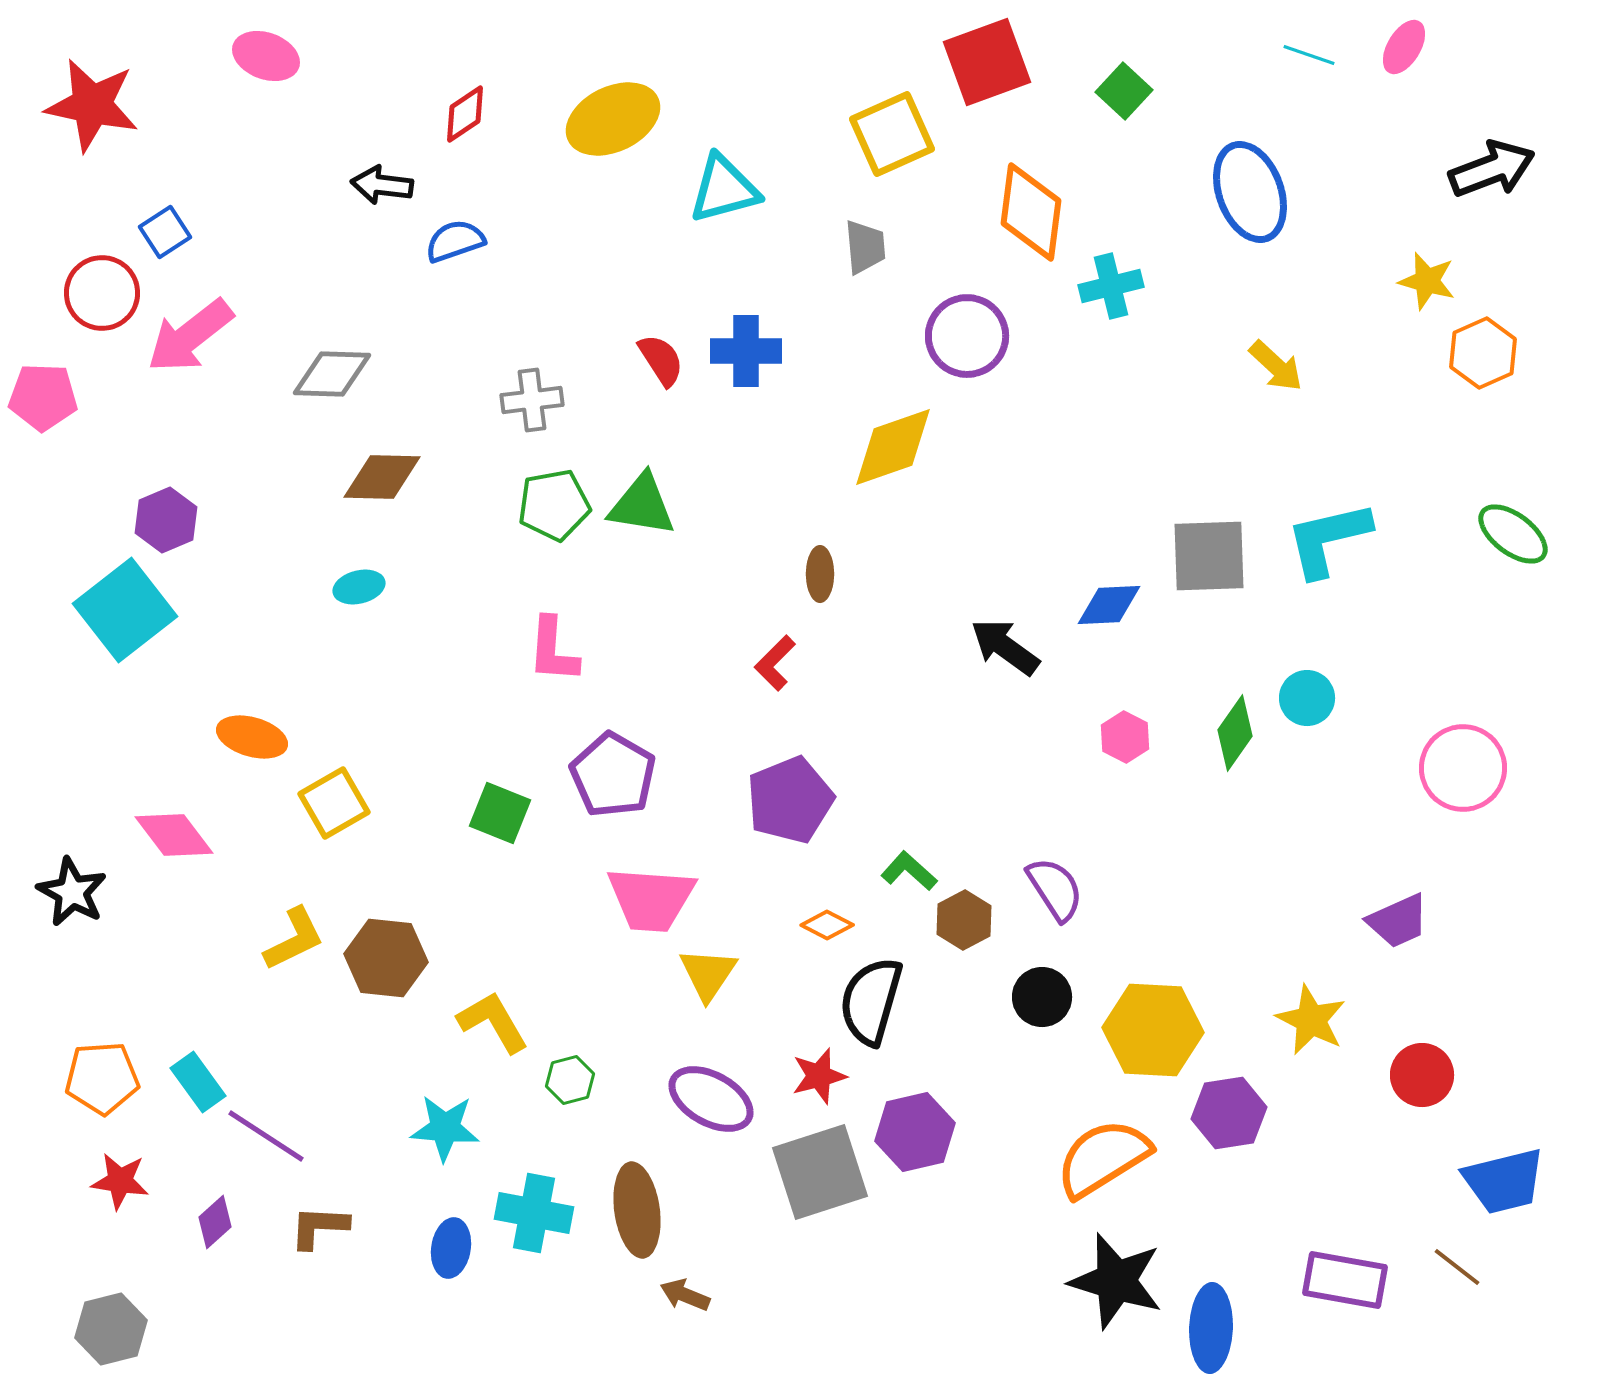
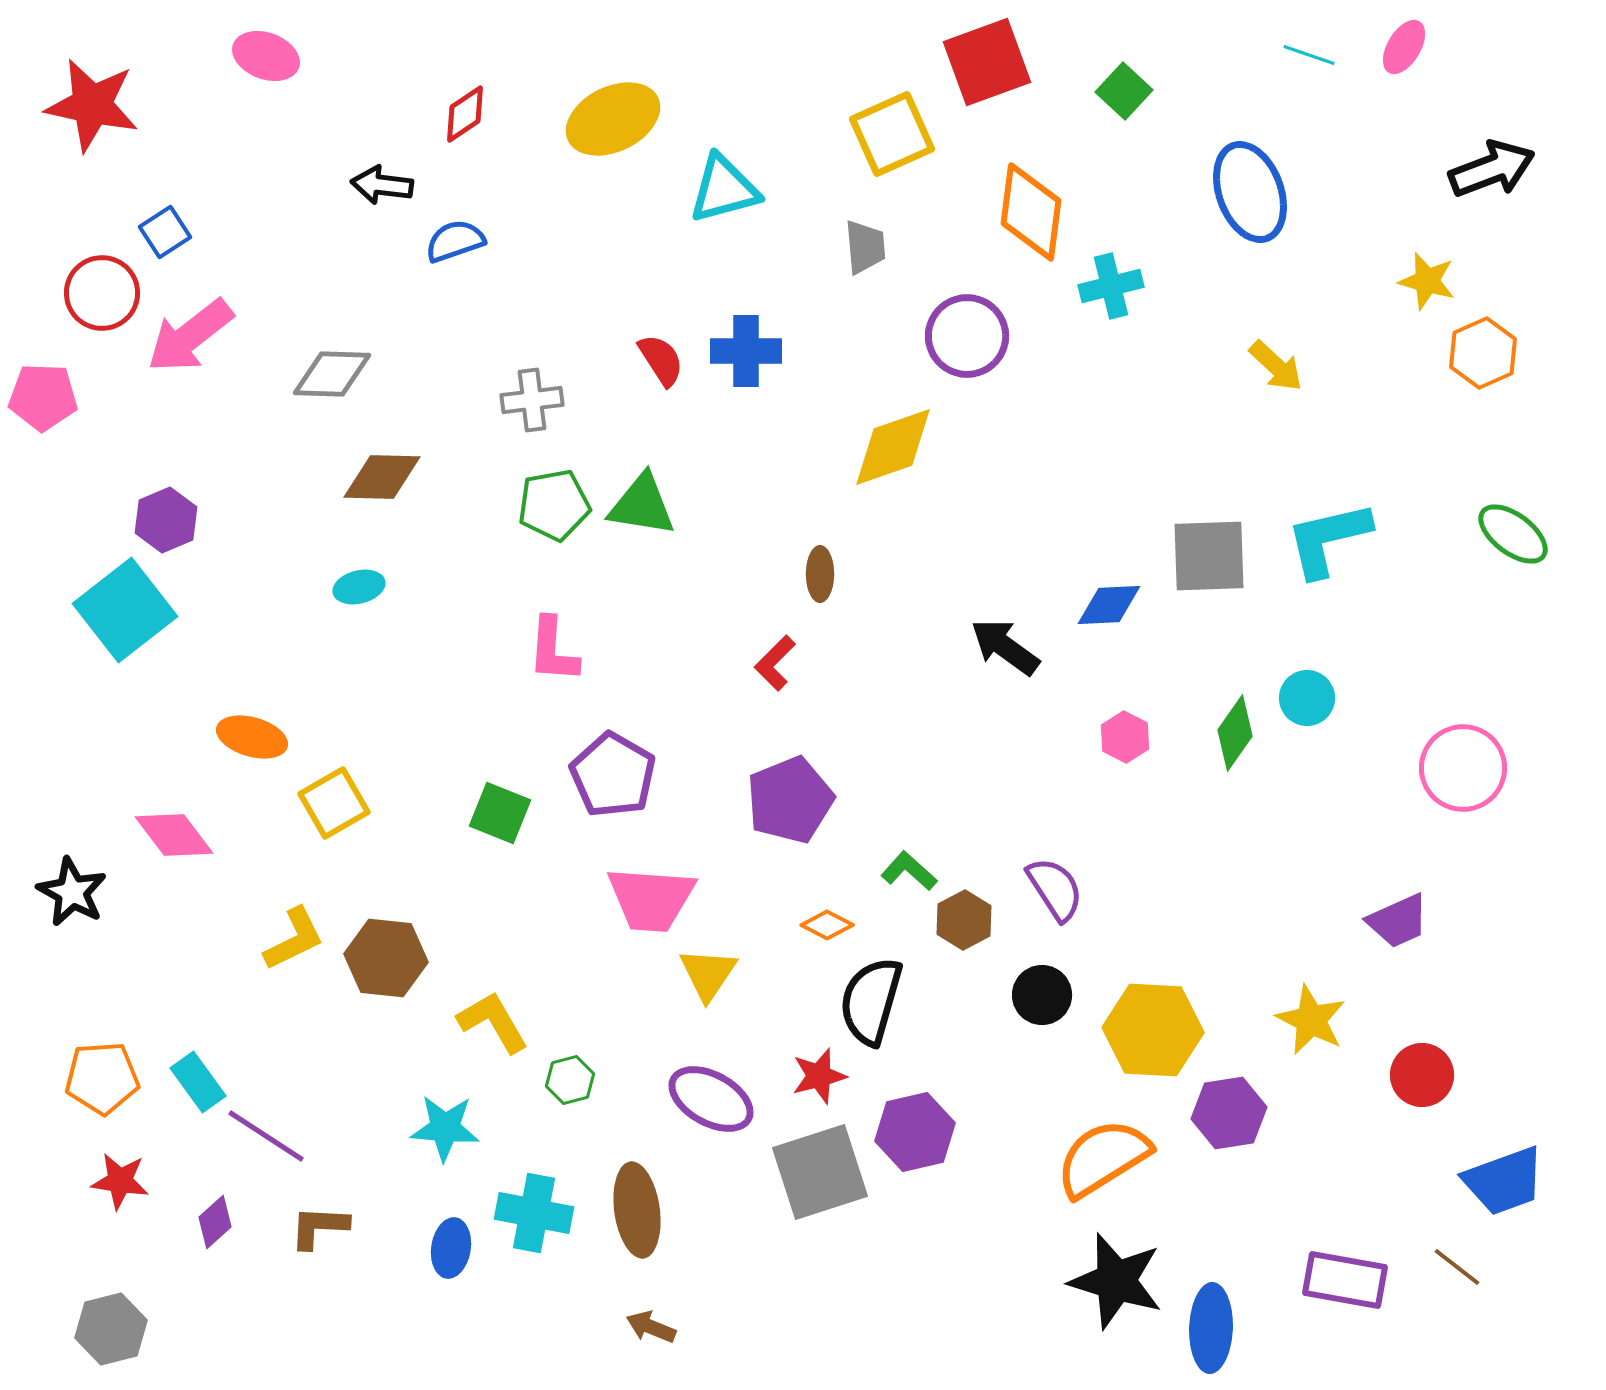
black circle at (1042, 997): moved 2 px up
blue trapezoid at (1504, 1181): rotated 6 degrees counterclockwise
brown arrow at (685, 1295): moved 34 px left, 32 px down
